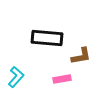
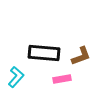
black rectangle: moved 3 px left, 15 px down
brown L-shape: rotated 10 degrees counterclockwise
